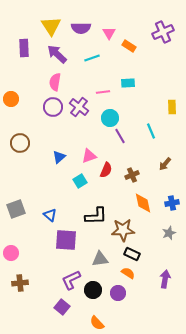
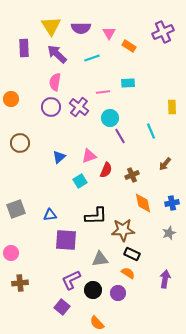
purple circle at (53, 107): moved 2 px left
blue triangle at (50, 215): rotated 48 degrees counterclockwise
